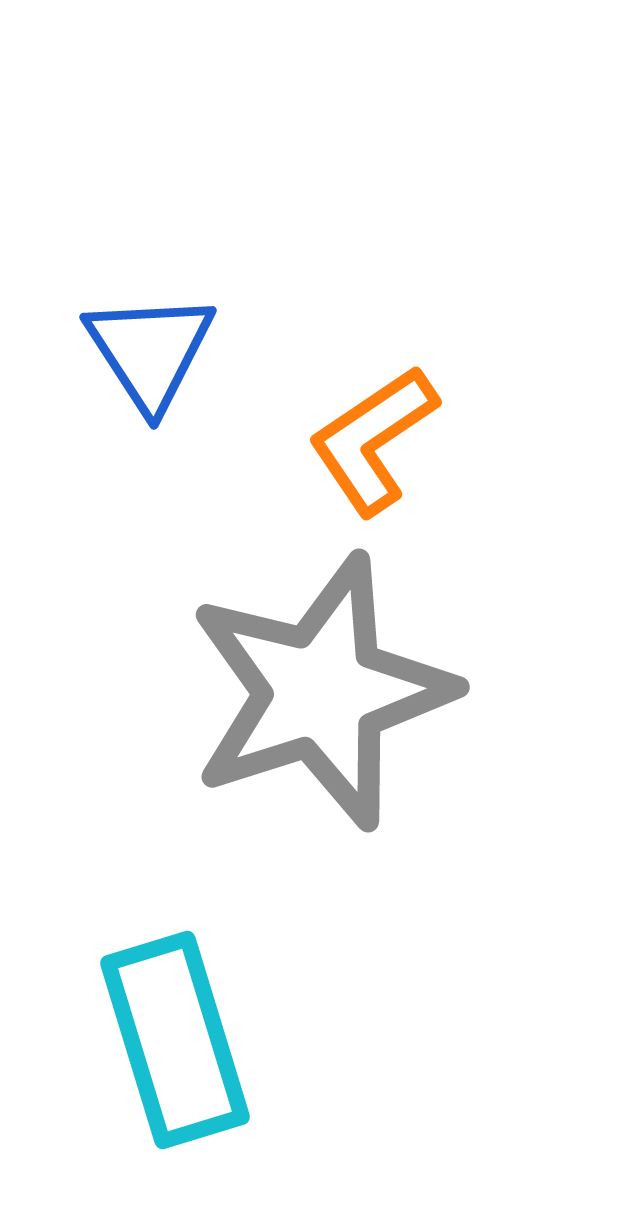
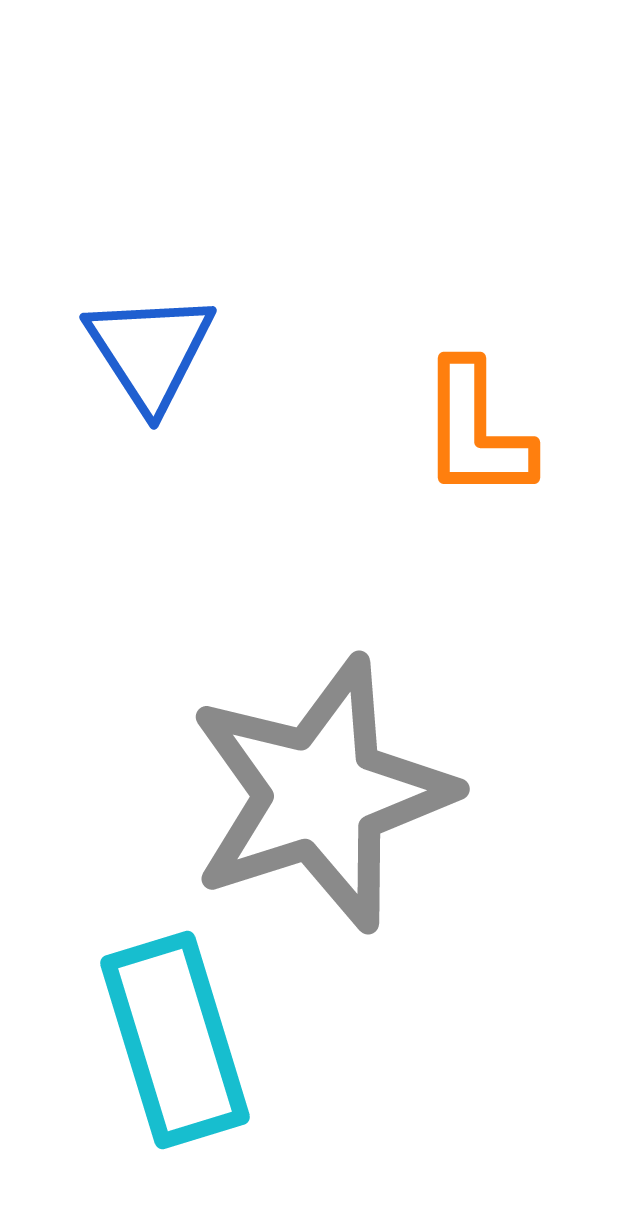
orange L-shape: moved 103 px right, 9 px up; rotated 56 degrees counterclockwise
gray star: moved 102 px down
